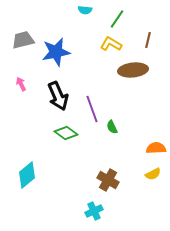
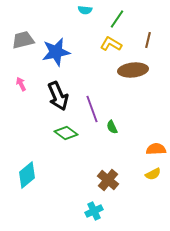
orange semicircle: moved 1 px down
brown cross: rotated 10 degrees clockwise
